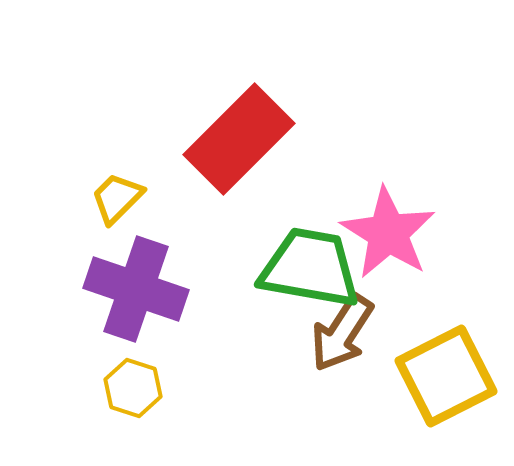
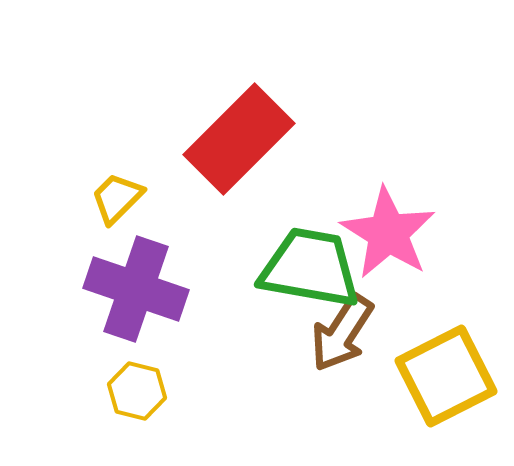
yellow hexagon: moved 4 px right, 3 px down; rotated 4 degrees counterclockwise
